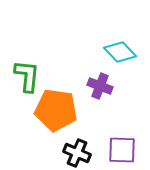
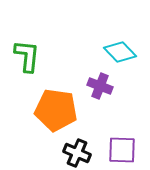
green L-shape: moved 20 px up
